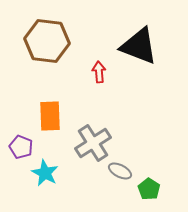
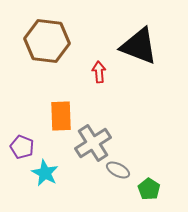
orange rectangle: moved 11 px right
purple pentagon: moved 1 px right
gray ellipse: moved 2 px left, 1 px up
